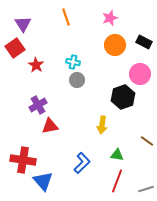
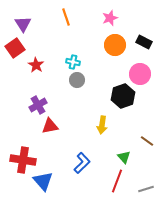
black hexagon: moved 1 px up
green triangle: moved 7 px right, 2 px down; rotated 40 degrees clockwise
